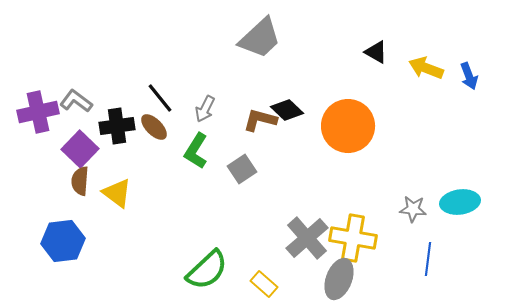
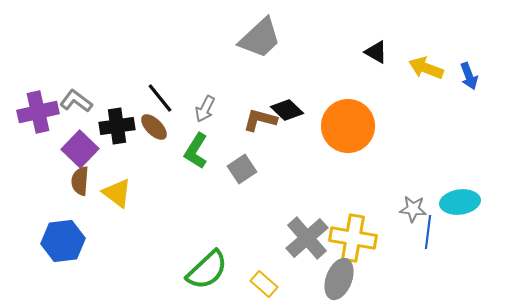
blue line: moved 27 px up
